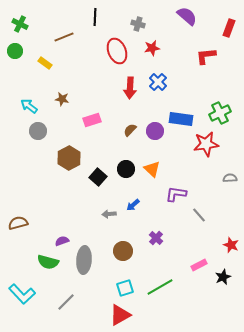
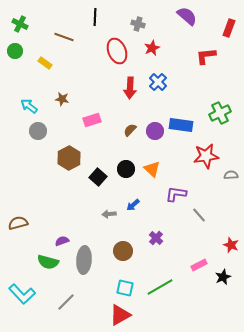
brown line at (64, 37): rotated 42 degrees clockwise
red star at (152, 48): rotated 14 degrees counterclockwise
blue rectangle at (181, 119): moved 6 px down
red star at (206, 144): moved 12 px down
gray semicircle at (230, 178): moved 1 px right, 3 px up
cyan square at (125, 288): rotated 30 degrees clockwise
